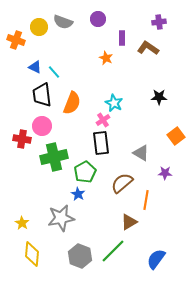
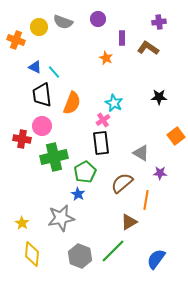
purple star: moved 5 px left
